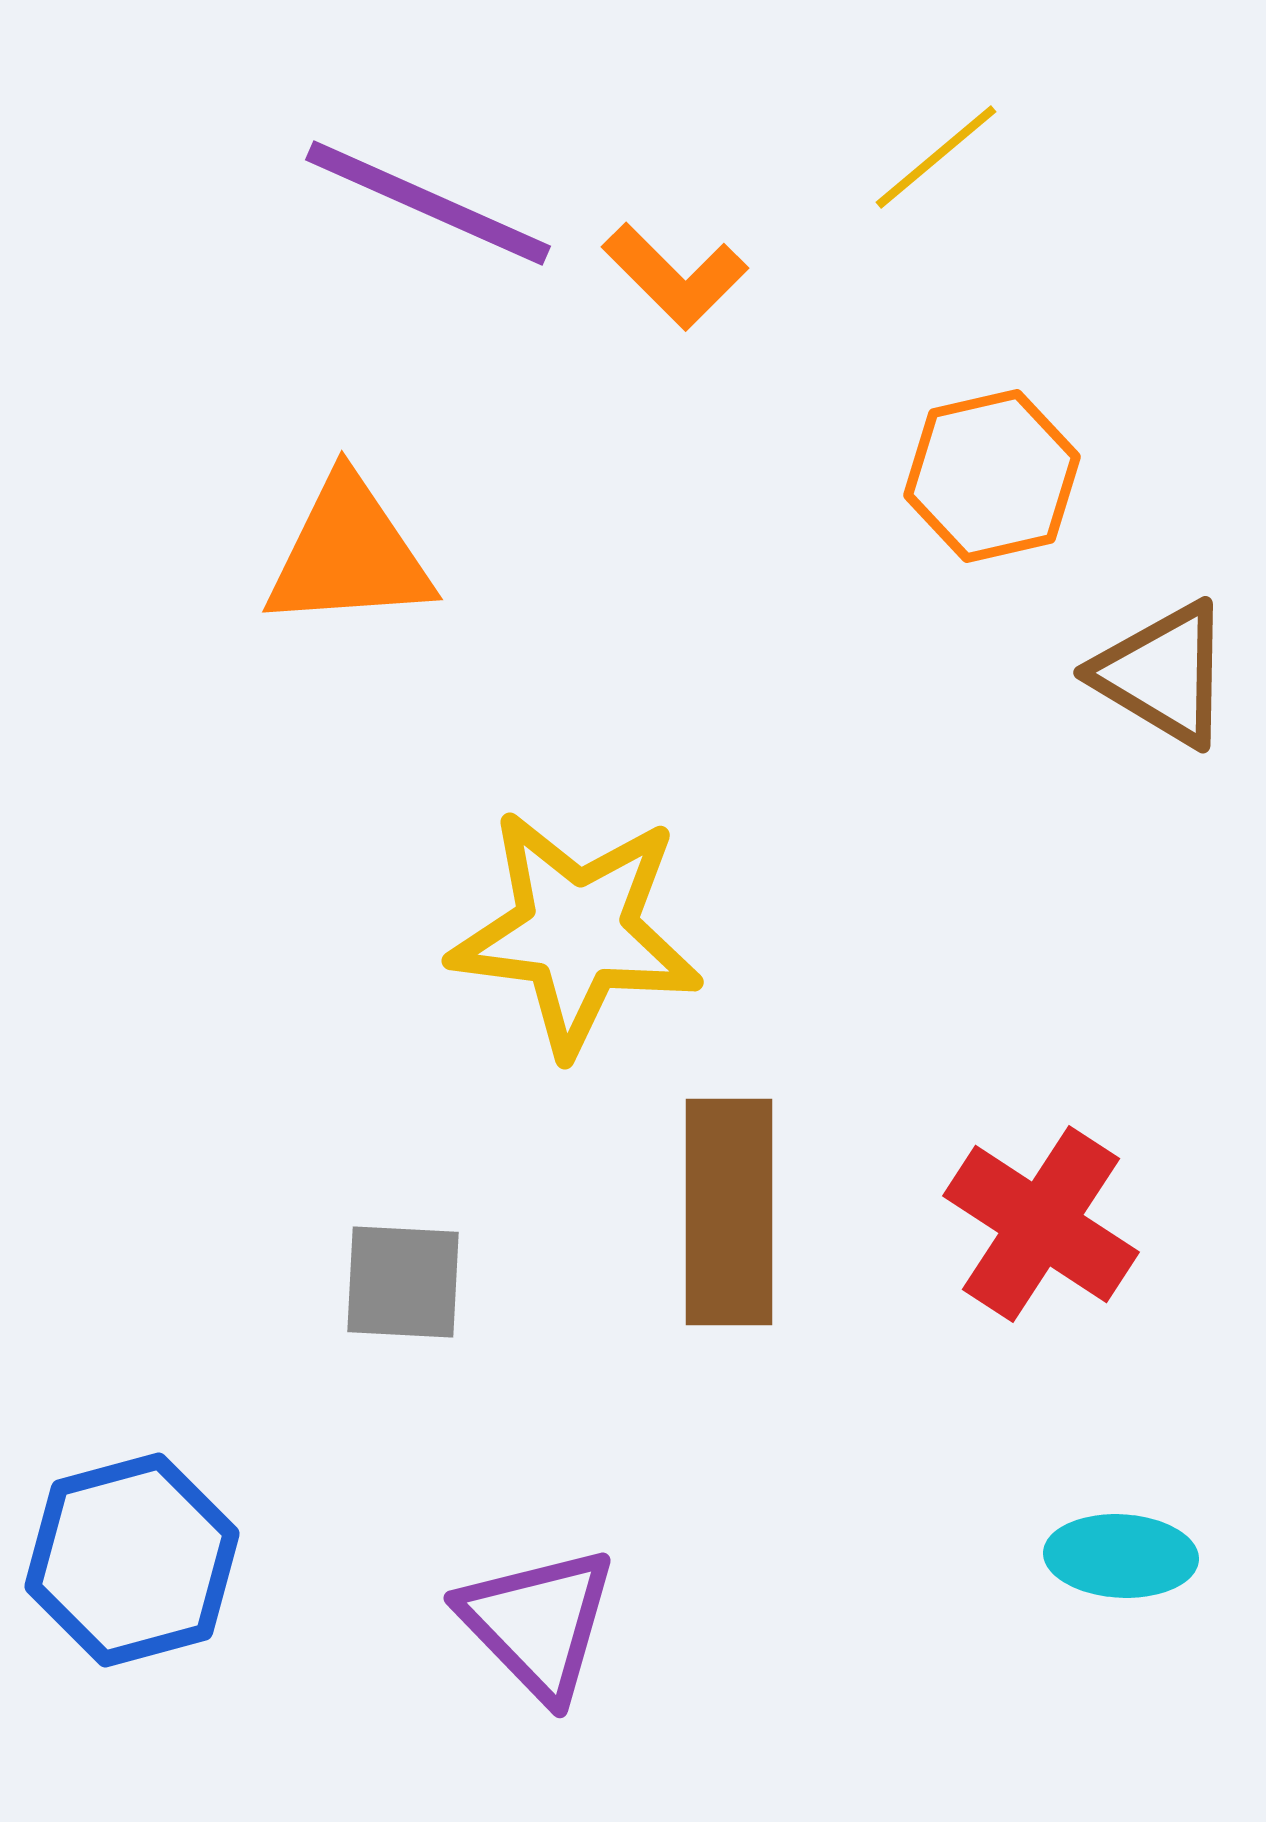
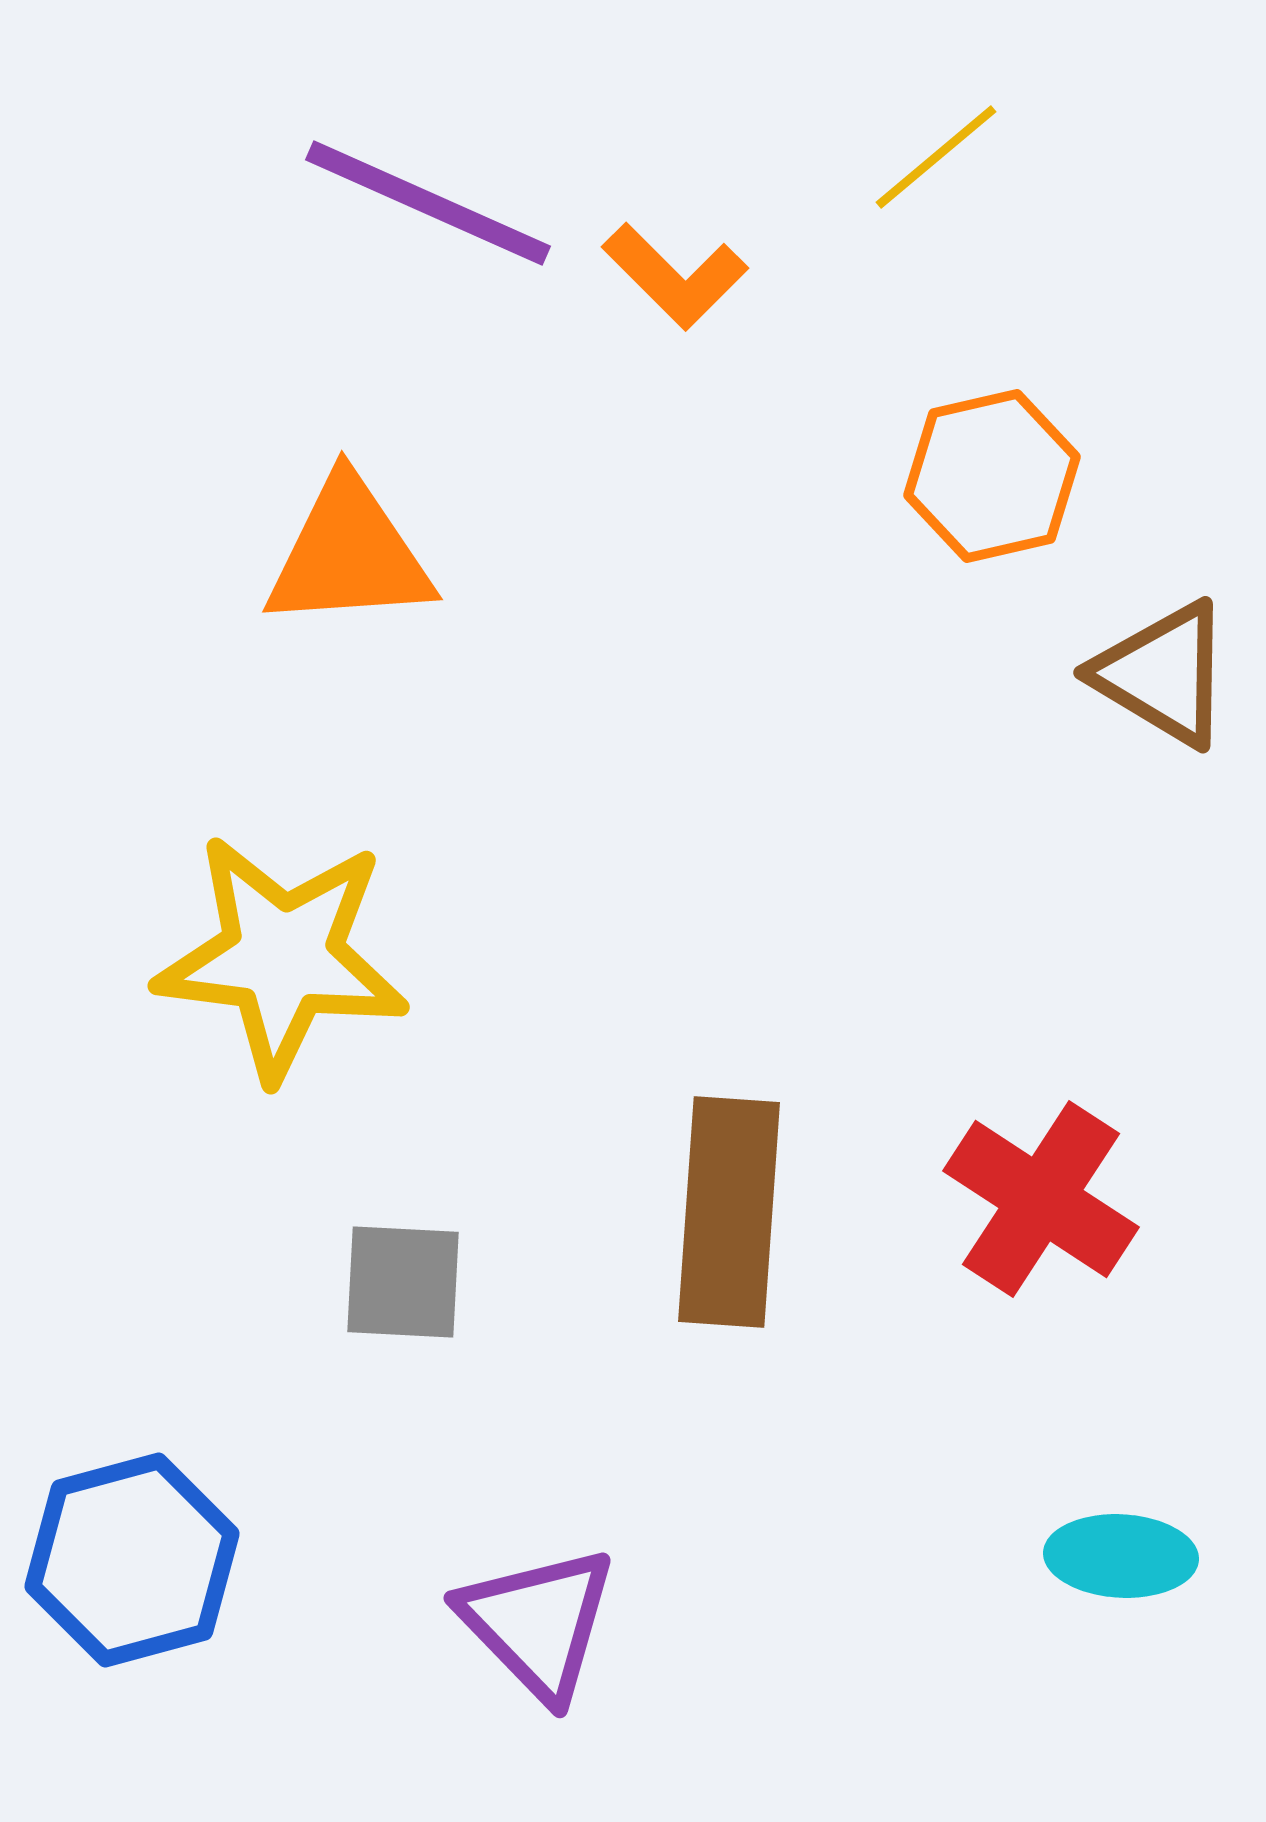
yellow star: moved 294 px left, 25 px down
brown rectangle: rotated 4 degrees clockwise
red cross: moved 25 px up
